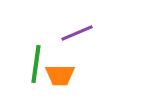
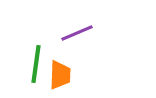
orange trapezoid: rotated 88 degrees counterclockwise
